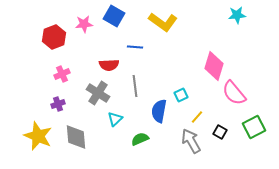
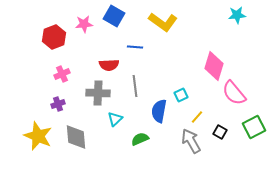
gray cross: rotated 30 degrees counterclockwise
